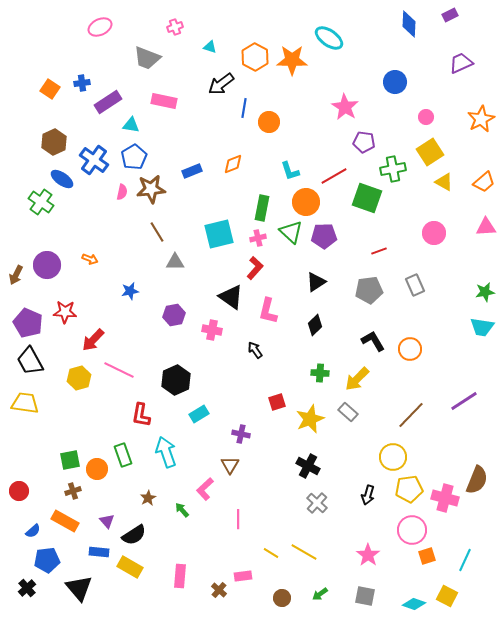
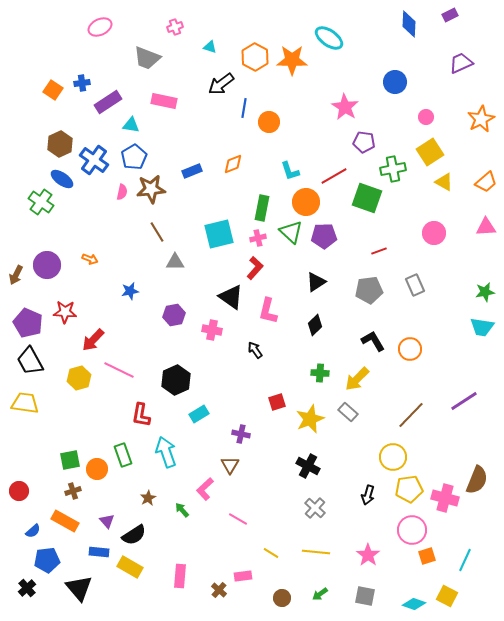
orange square at (50, 89): moved 3 px right, 1 px down
brown hexagon at (54, 142): moved 6 px right, 2 px down
orange trapezoid at (484, 182): moved 2 px right
gray cross at (317, 503): moved 2 px left, 5 px down
pink line at (238, 519): rotated 60 degrees counterclockwise
yellow line at (304, 552): moved 12 px right; rotated 24 degrees counterclockwise
